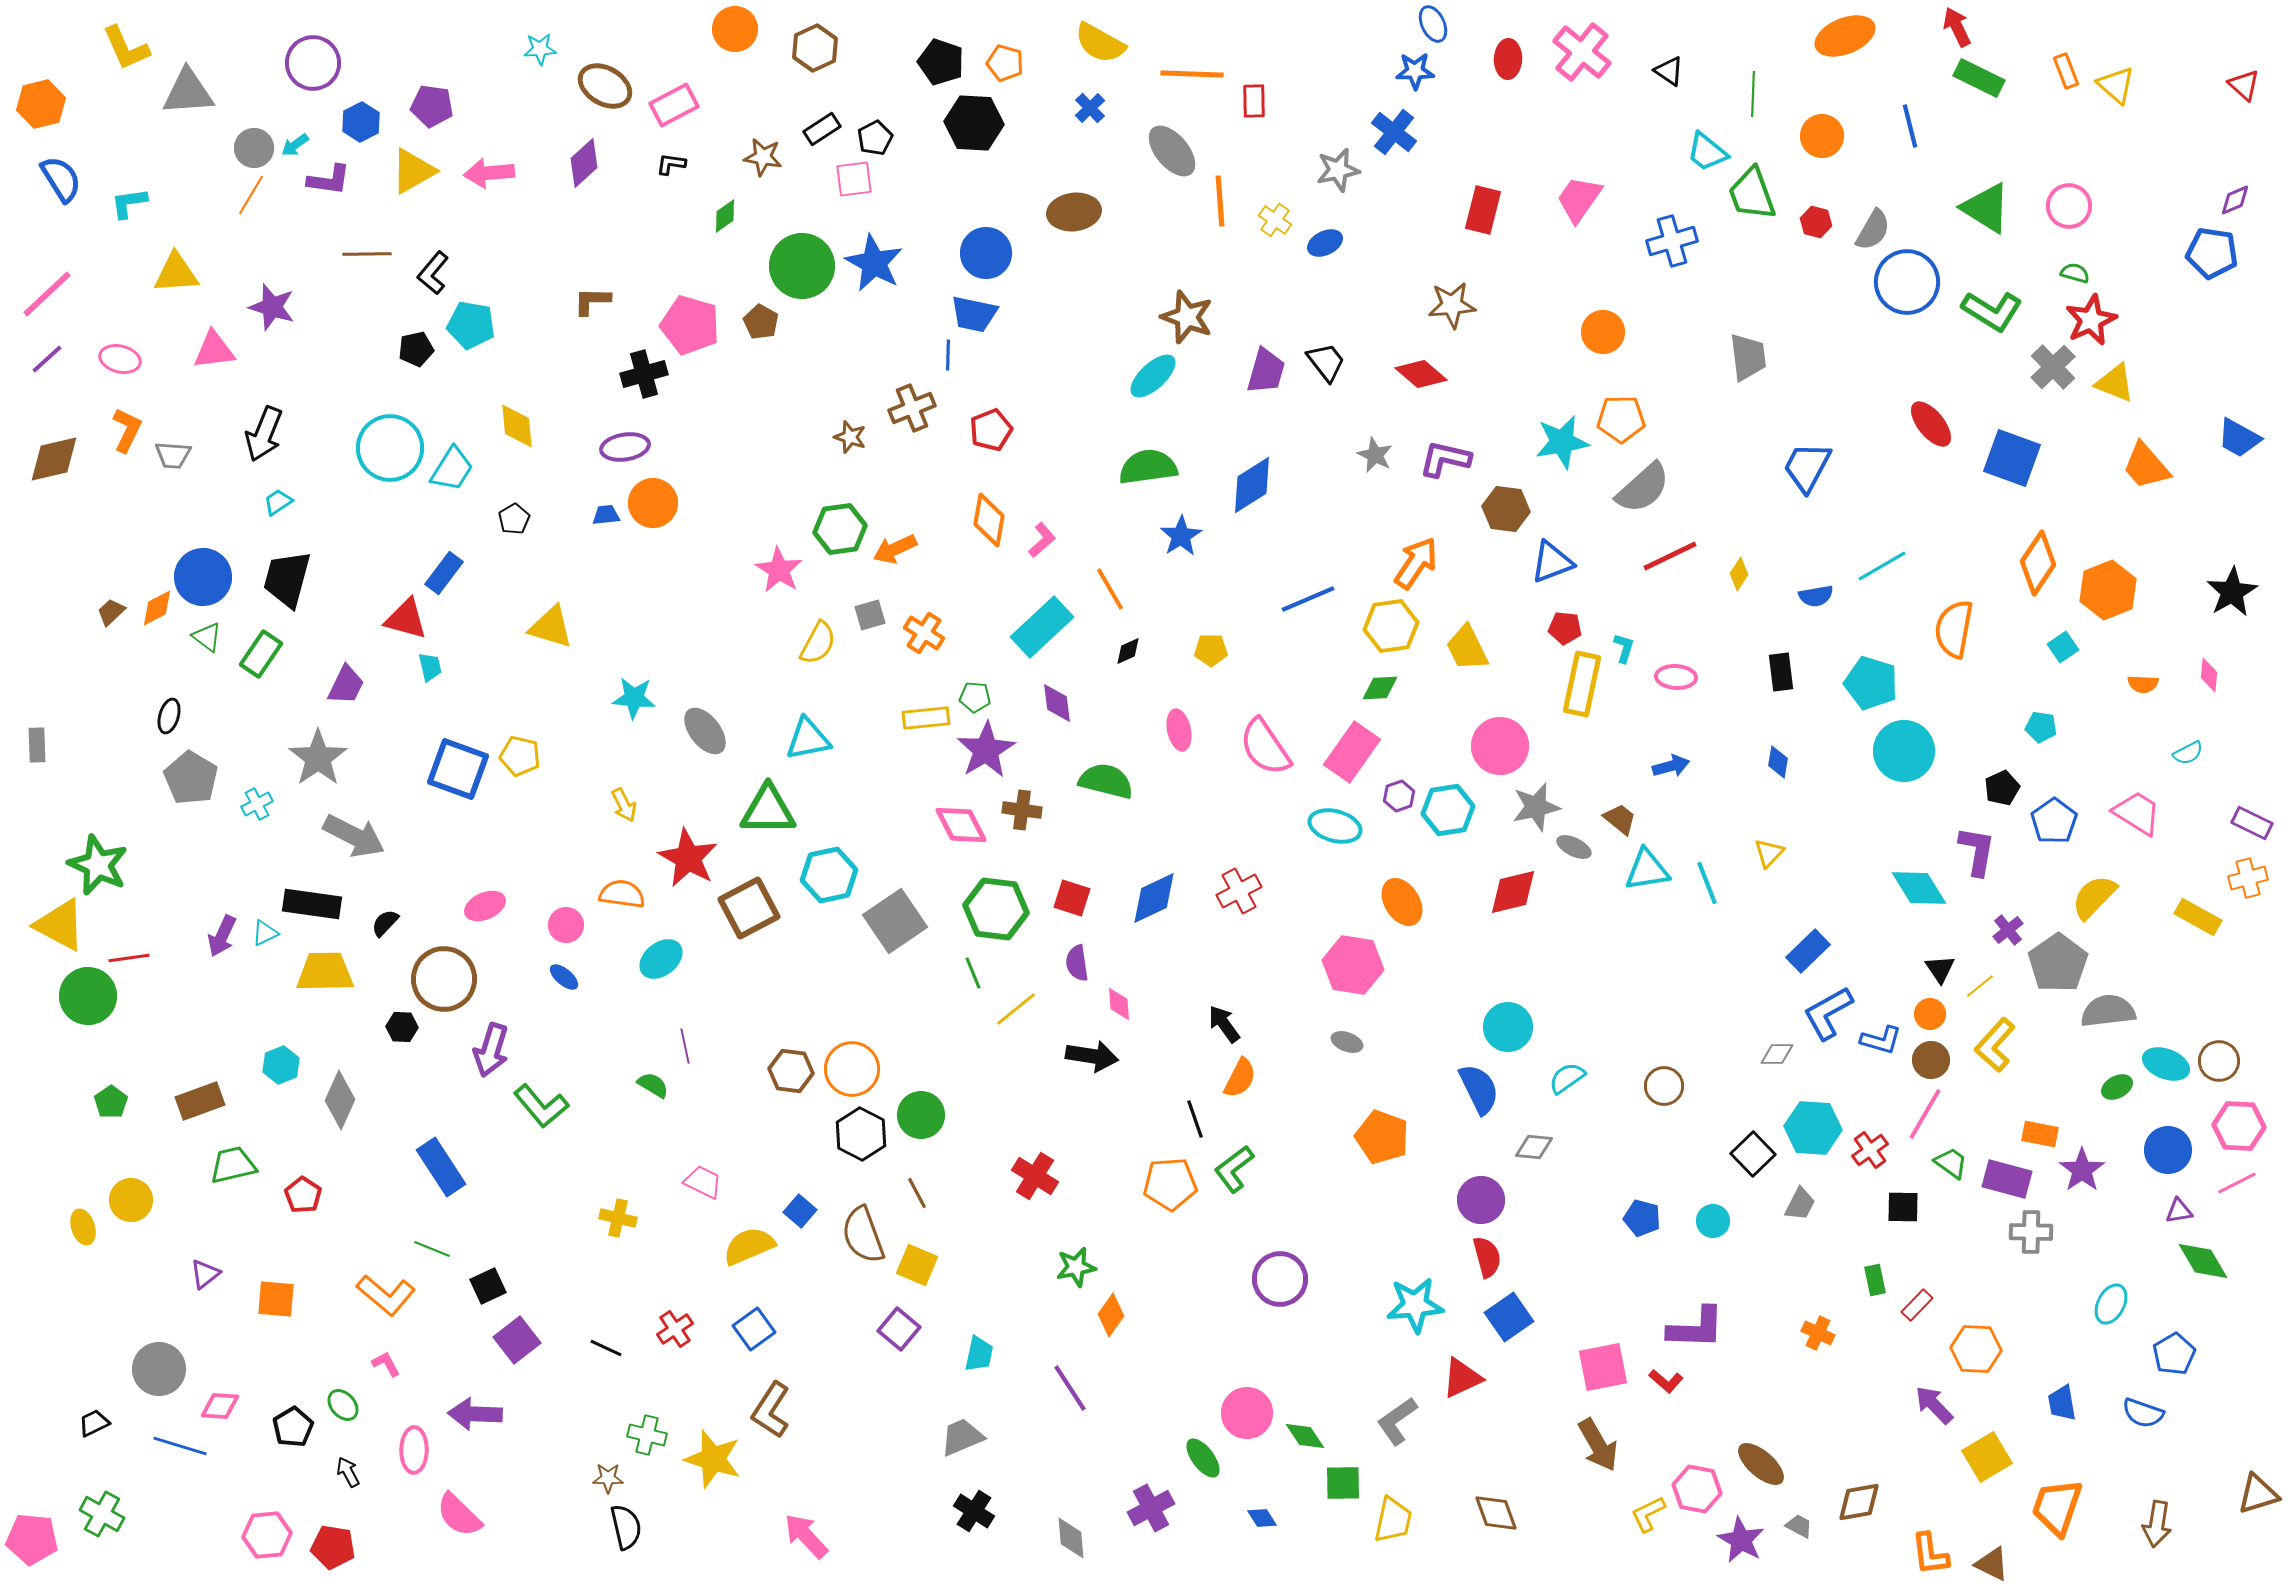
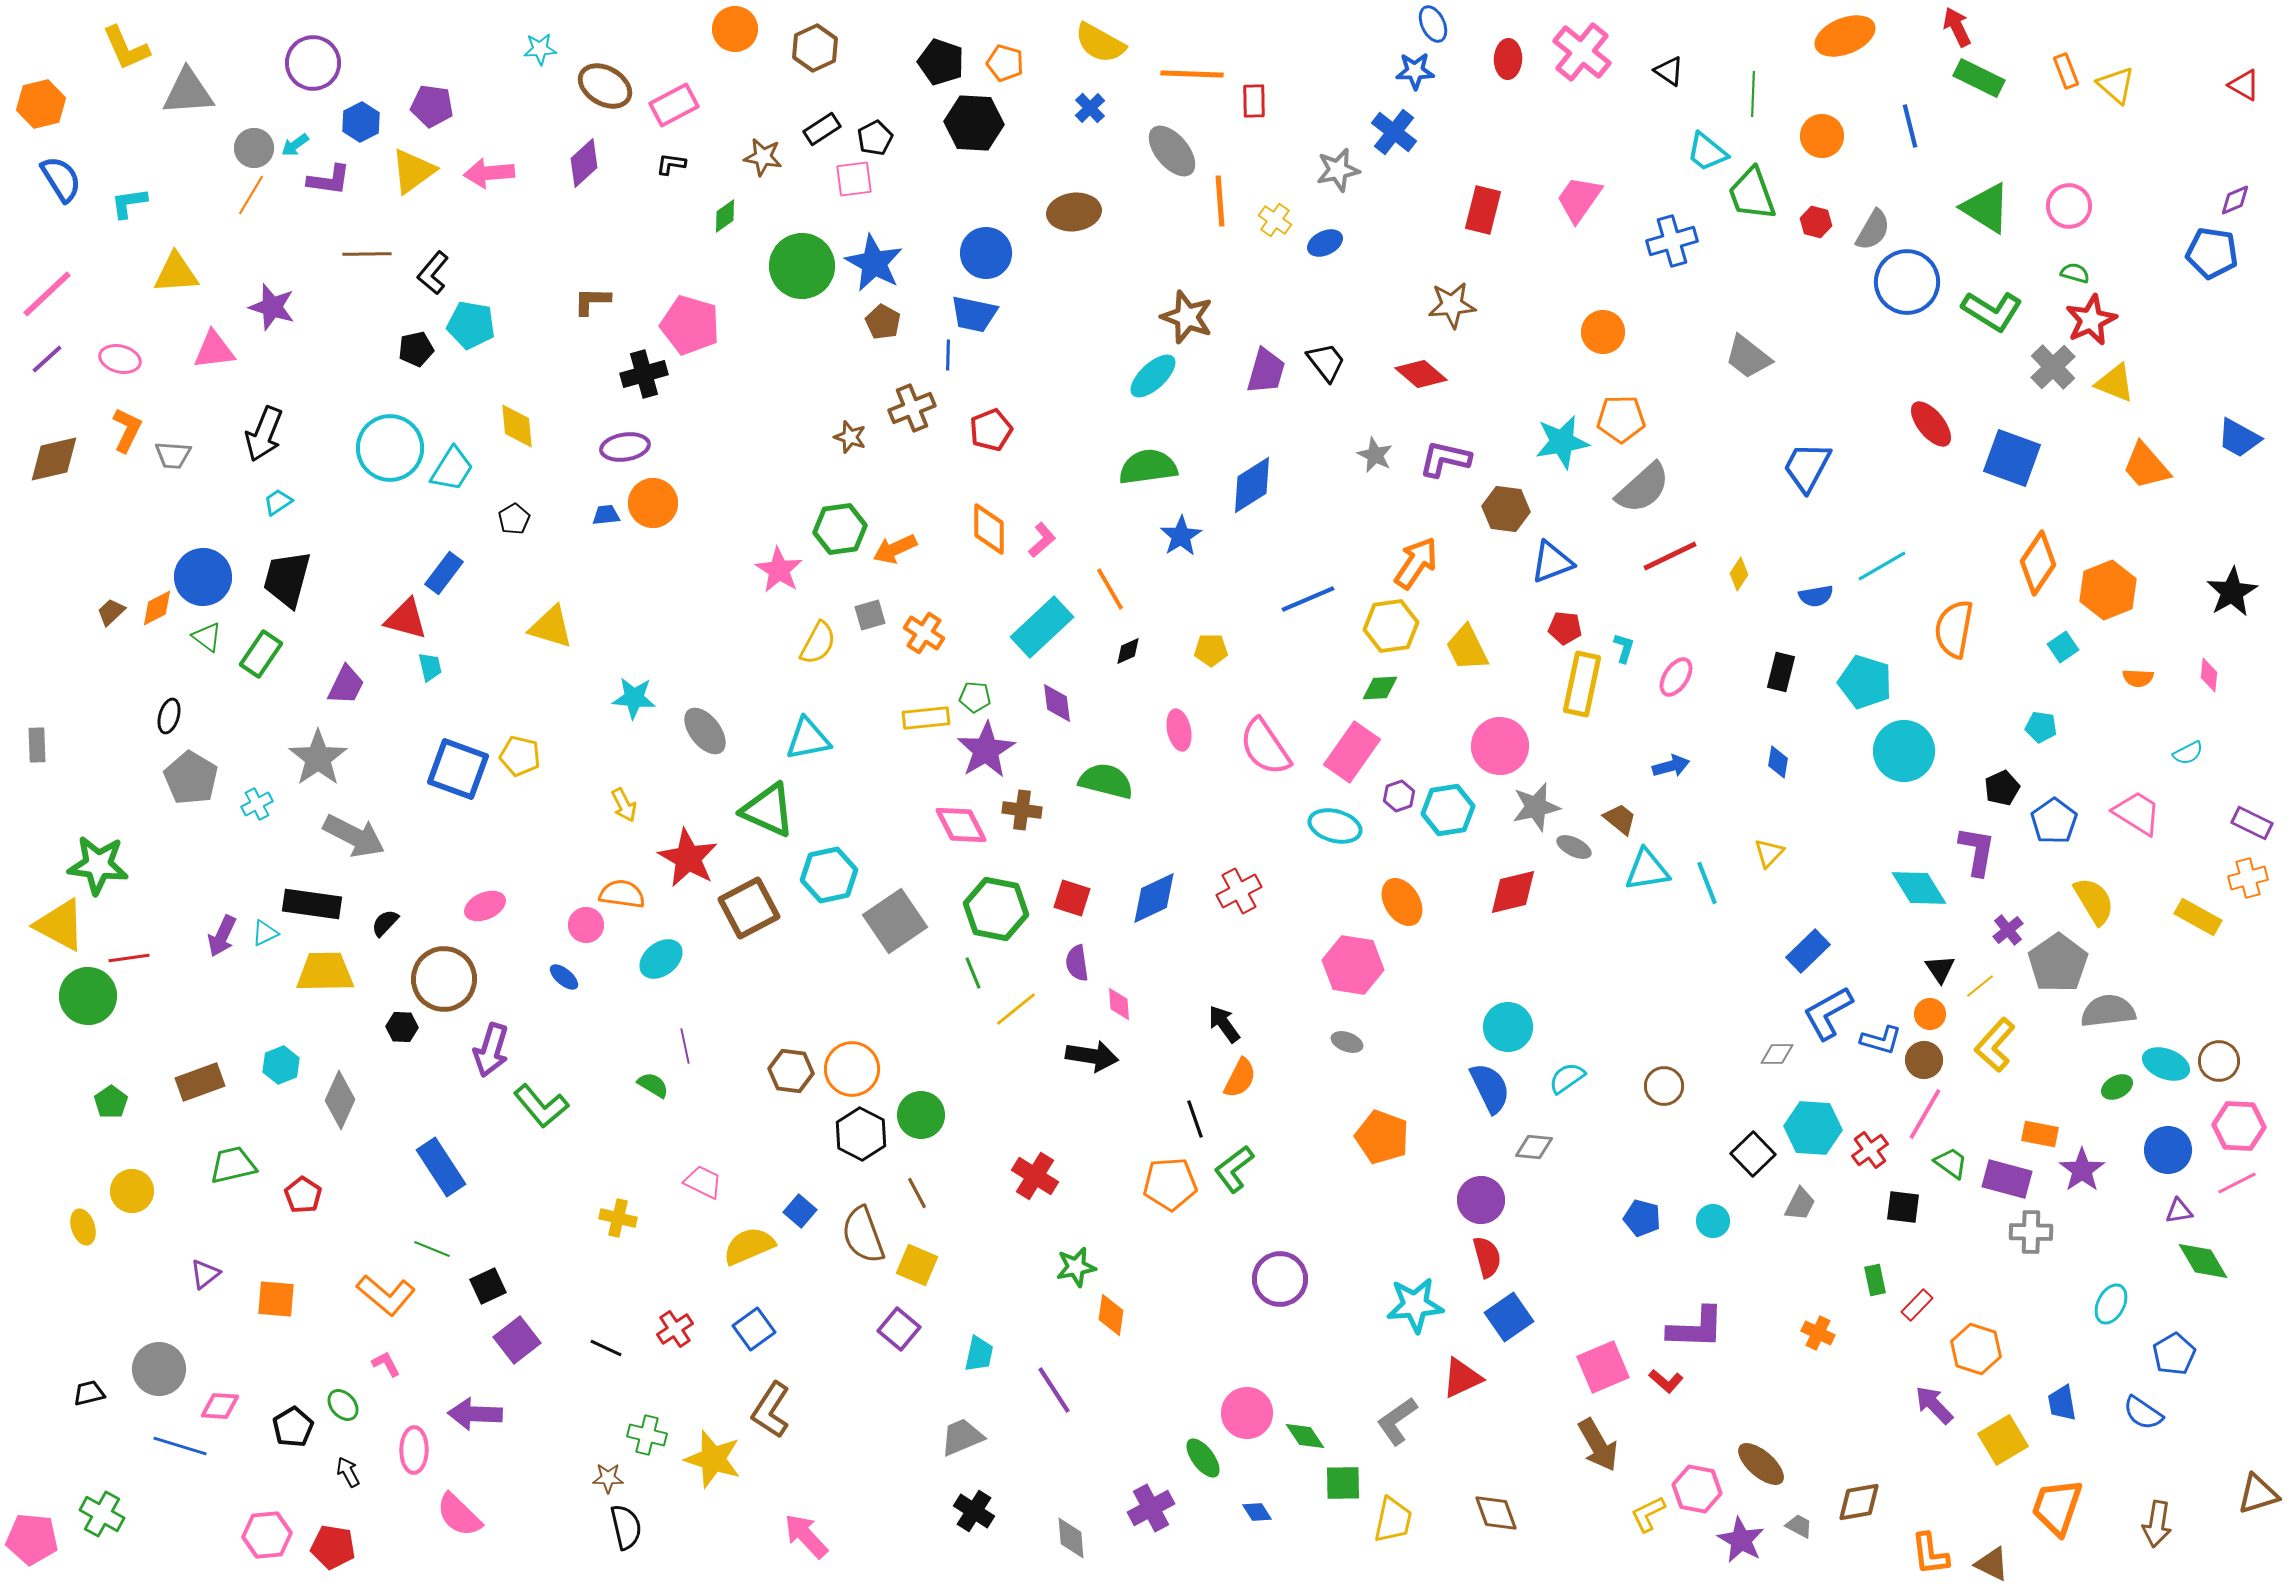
red triangle at (2244, 85): rotated 12 degrees counterclockwise
yellow triangle at (413, 171): rotated 6 degrees counterclockwise
brown pentagon at (761, 322): moved 122 px right
gray trapezoid at (1748, 357): rotated 135 degrees clockwise
orange diamond at (989, 520): moved 9 px down; rotated 10 degrees counterclockwise
black rectangle at (1781, 672): rotated 21 degrees clockwise
pink ellipse at (1676, 677): rotated 60 degrees counterclockwise
cyan pentagon at (1871, 683): moved 6 px left, 1 px up
orange semicircle at (2143, 684): moved 5 px left, 6 px up
green triangle at (768, 810): rotated 24 degrees clockwise
green star at (98, 865): rotated 18 degrees counterclockwise
yellow semicircle at (2094, 897): moved 4 px down; rotated 105 degrees clockwise
green hexagon at (996, 909): rotated 4 degrees clockwise
pink circle at (566, 925): moved 20 px right
brown circle at (1931, 1060): moved 7 px left
blue semicircle at (1479, 1089): moved 11 px right, 1 px up
brown rectangle at (200, 1101): moved 19 px up
yellow circle at (131, 1200): moved 1 px right, 9 px up
black square at (1903, 1207): rotated 6 degrees clockwise
orange diamond at (1111, 1315): rotated 27 degrees counterclockwise
orange hexagon at (1976, 1349): rotated 15 degrees clockwise
pink square at (1603, 1367): rotated 12 degrees counterclockwise
purple line at (1070, 1388): moved 16 px left, 2 px down
blue semicircle at (2143, 1413): rotated 15 degrees clockwise
black trapezoid at (94, 1423): moved 5 px left, 30 px up; rotated 12 degrees clockwise
yellow square at (1987, 1457): moved 16 px right, 17 px up
blue diamond at (1262, 1518): moved 5 px left, 6 px up
